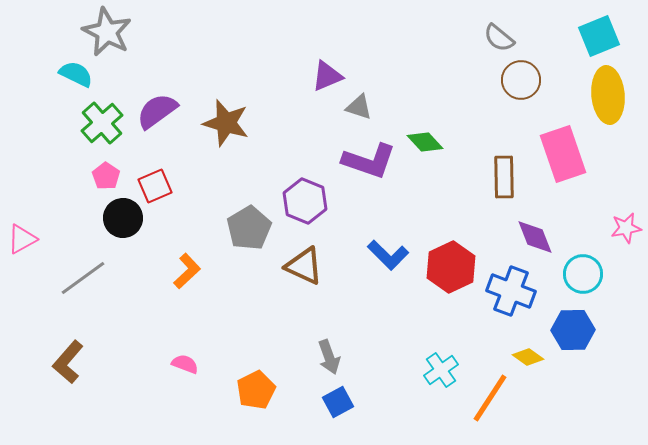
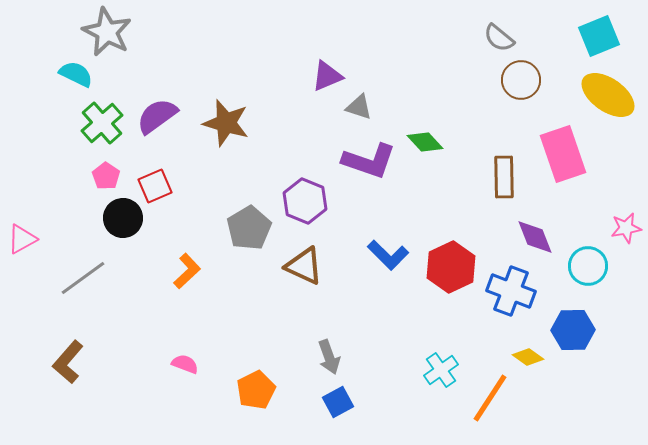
yellow ellipse: rotated 50 degrees counterclockwise
purple semicircle: moved 5 px down
cyan circle: moved 5 px right, 8 px up
